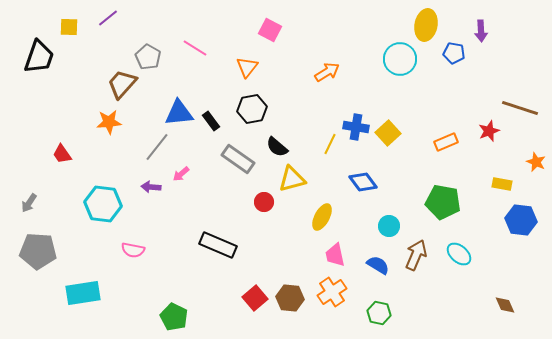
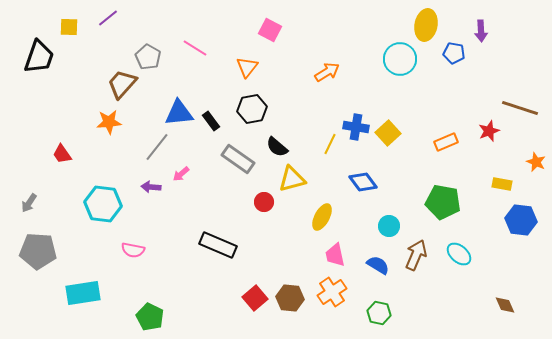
green pentagon at (174, 317): moved 24 px left
